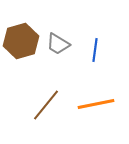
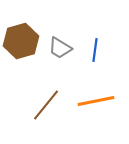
gray trapezoid: moved 2 px right, 4 px down
orange line: moved 3 px up
